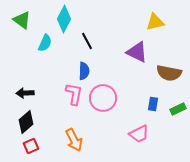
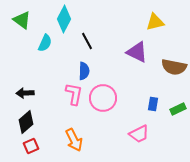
brown semicircle: moved 5 px right, 6 px up
